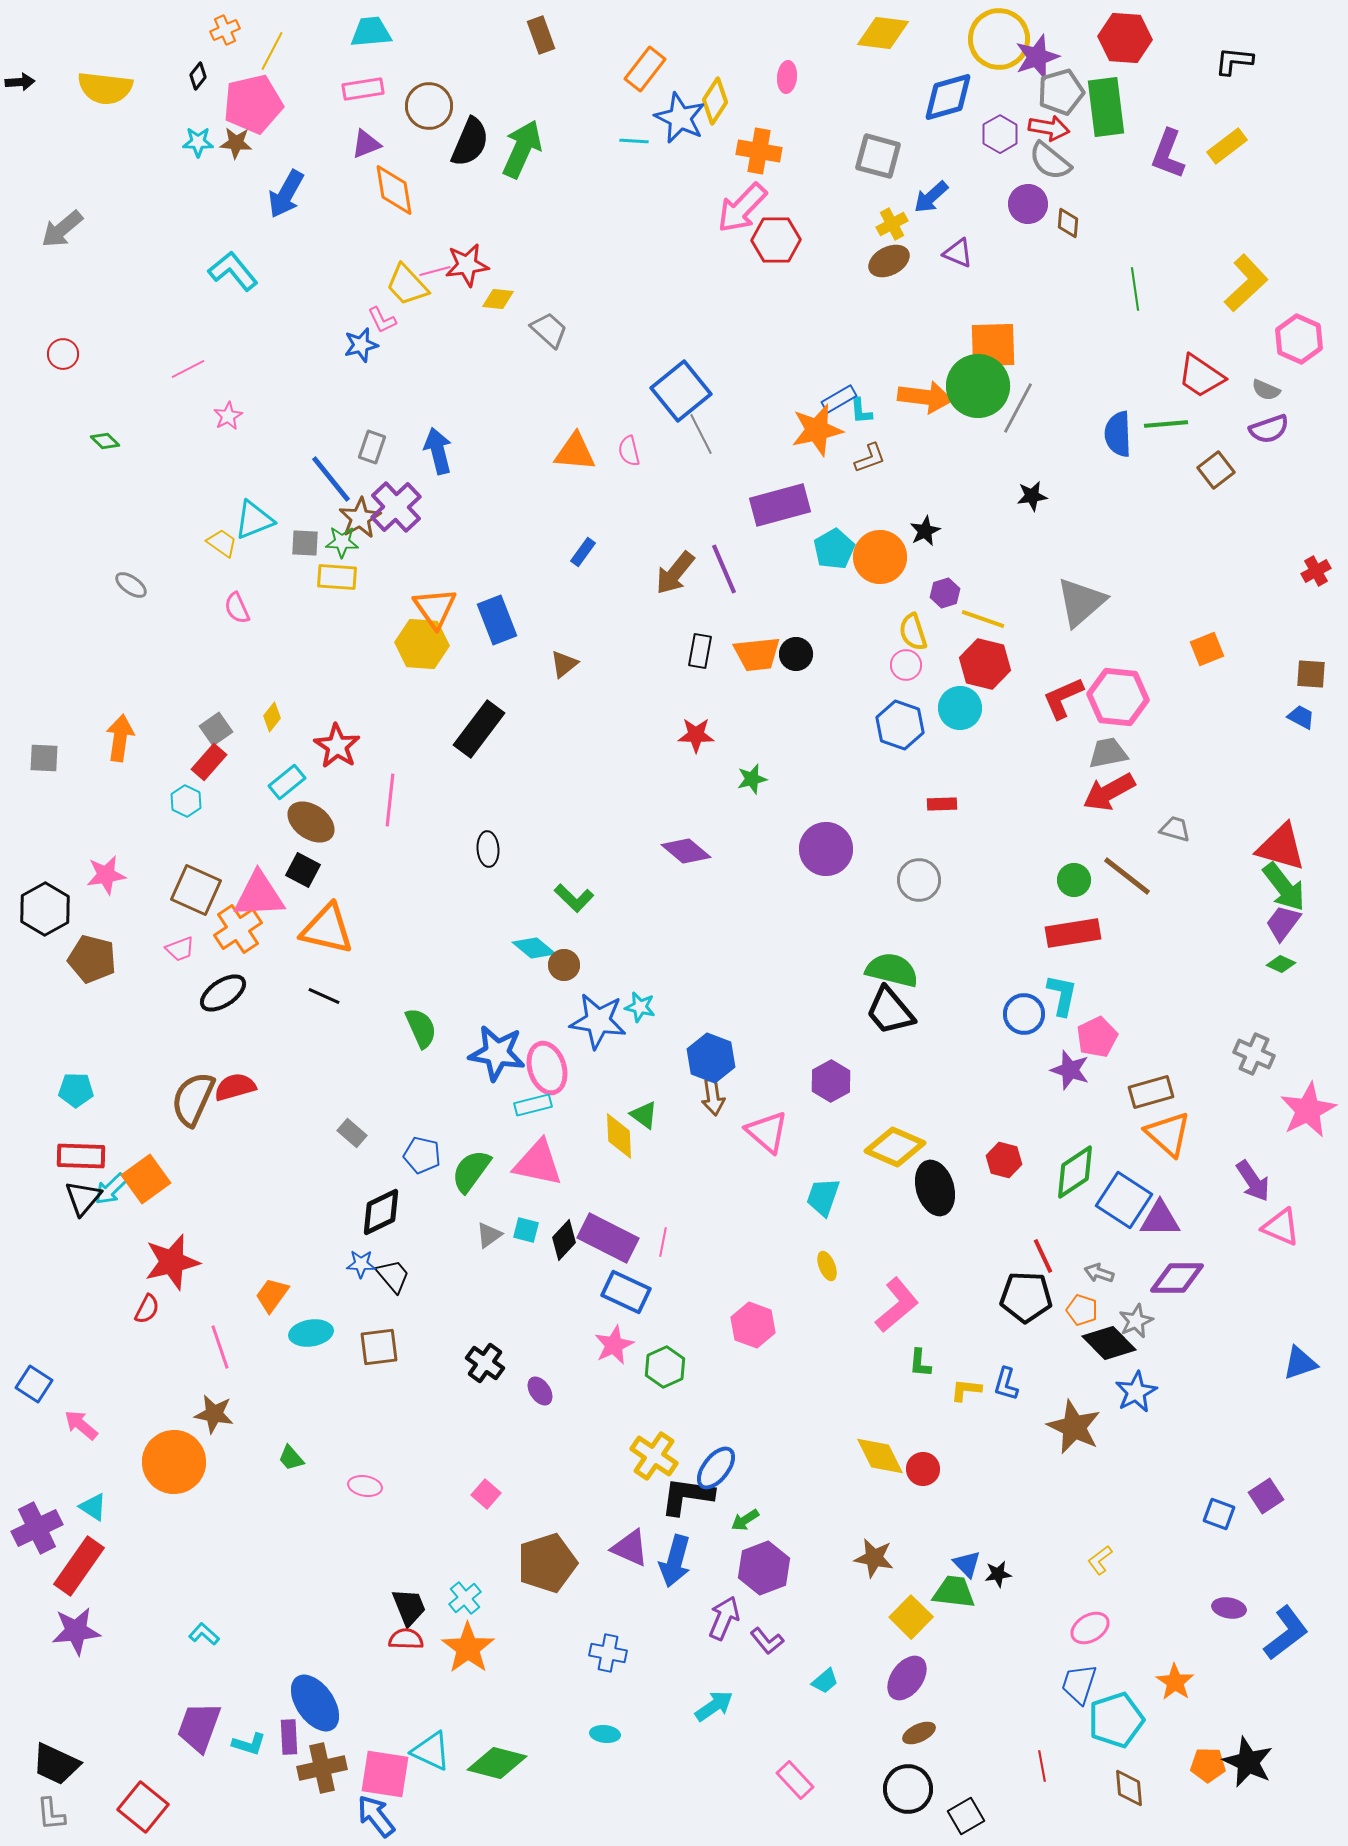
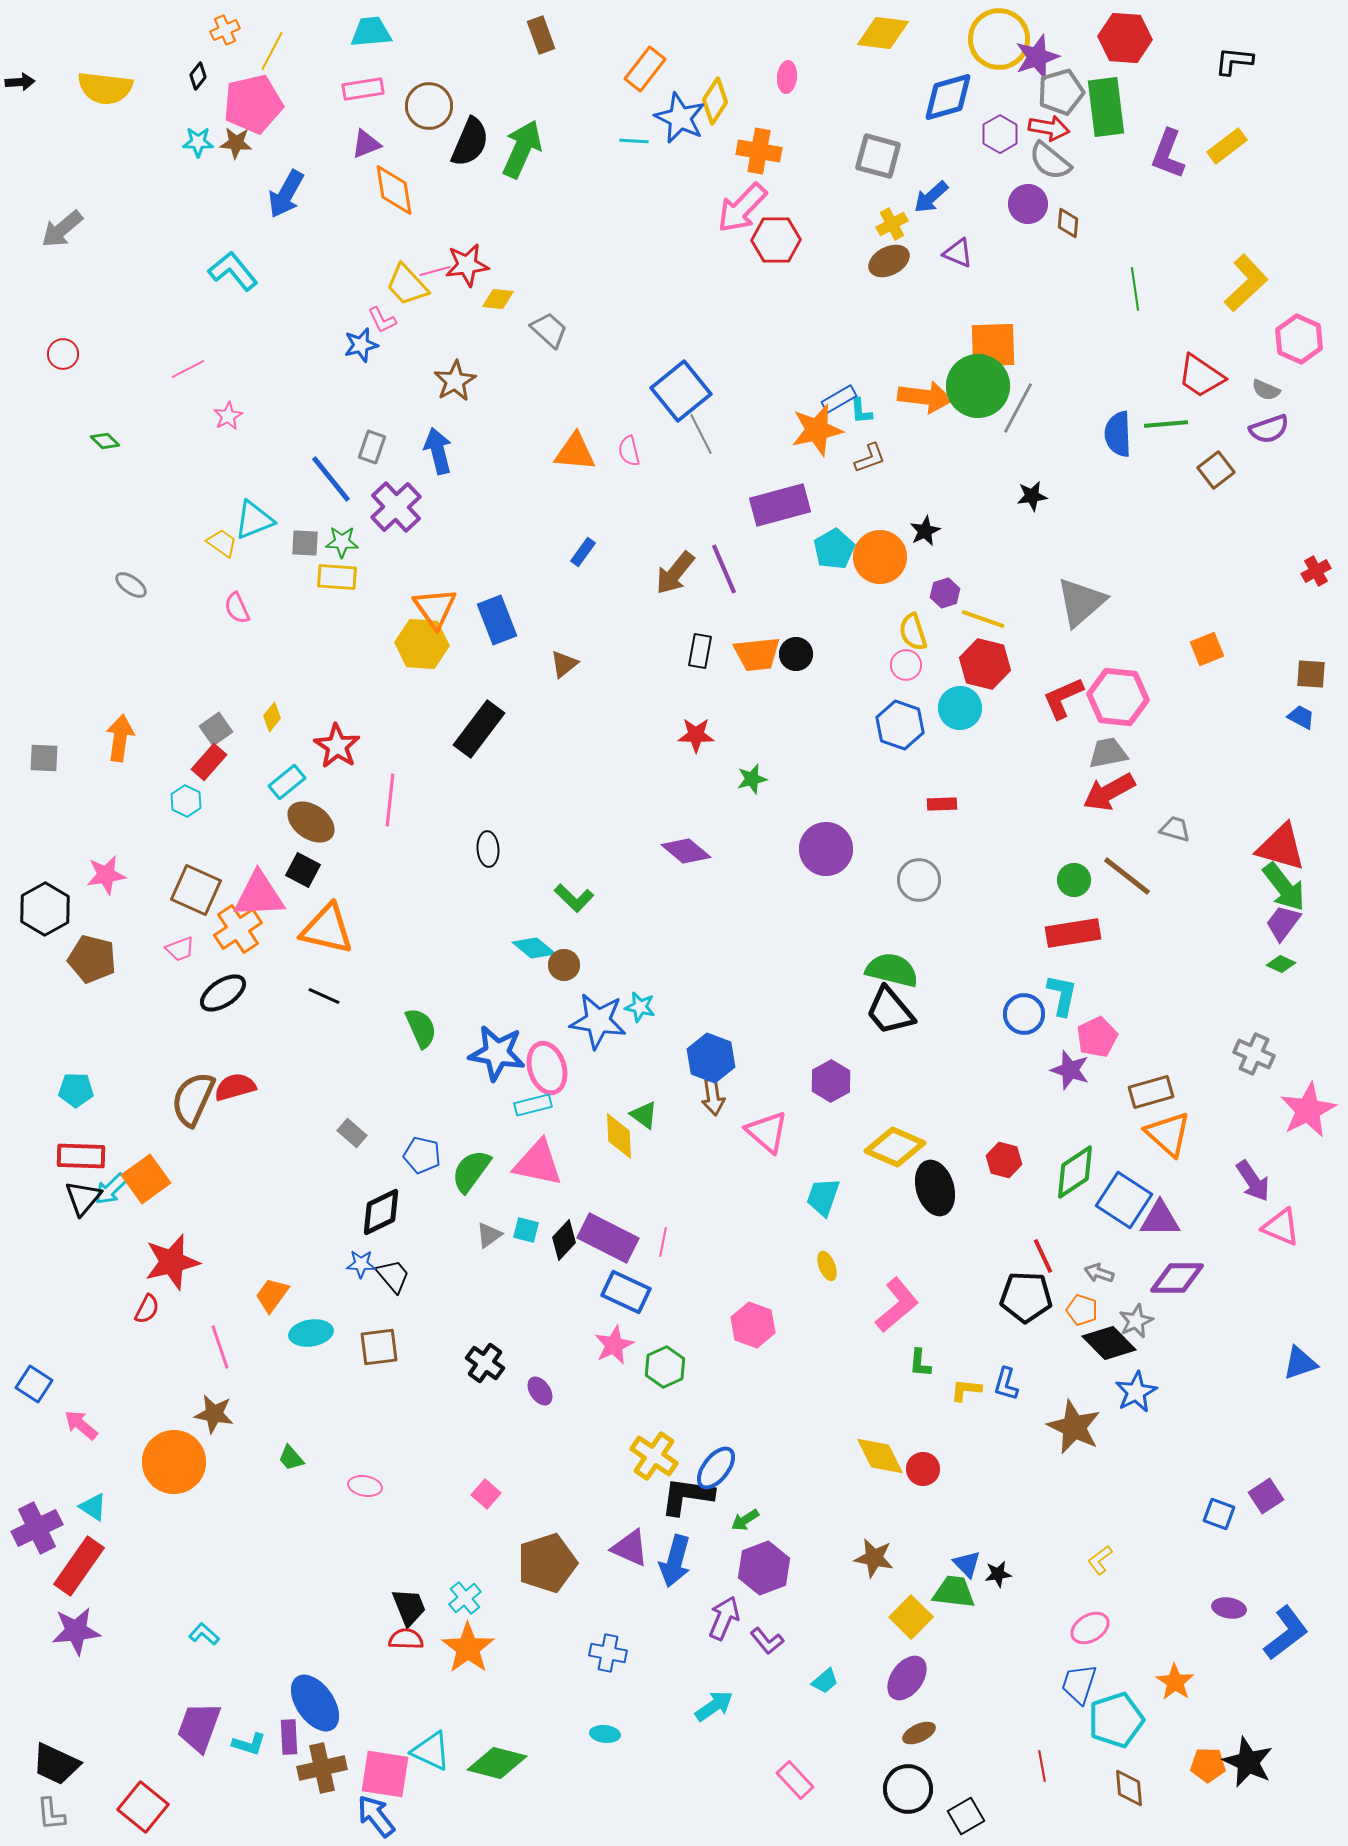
brown star at (360, 518): moved 95 px right, 137 px up
